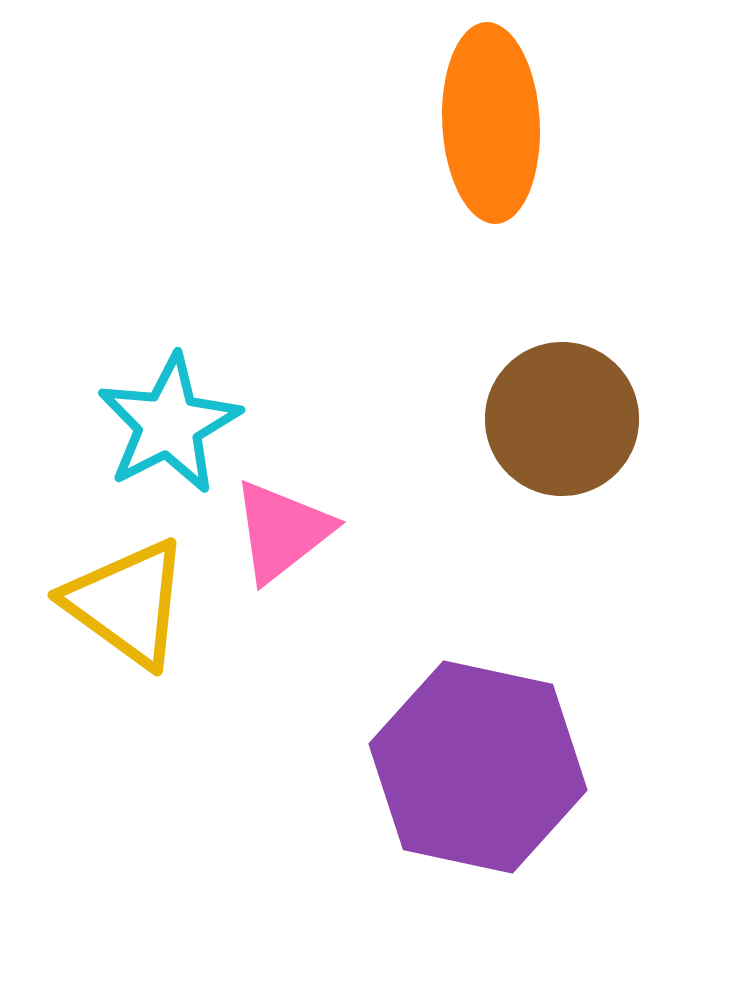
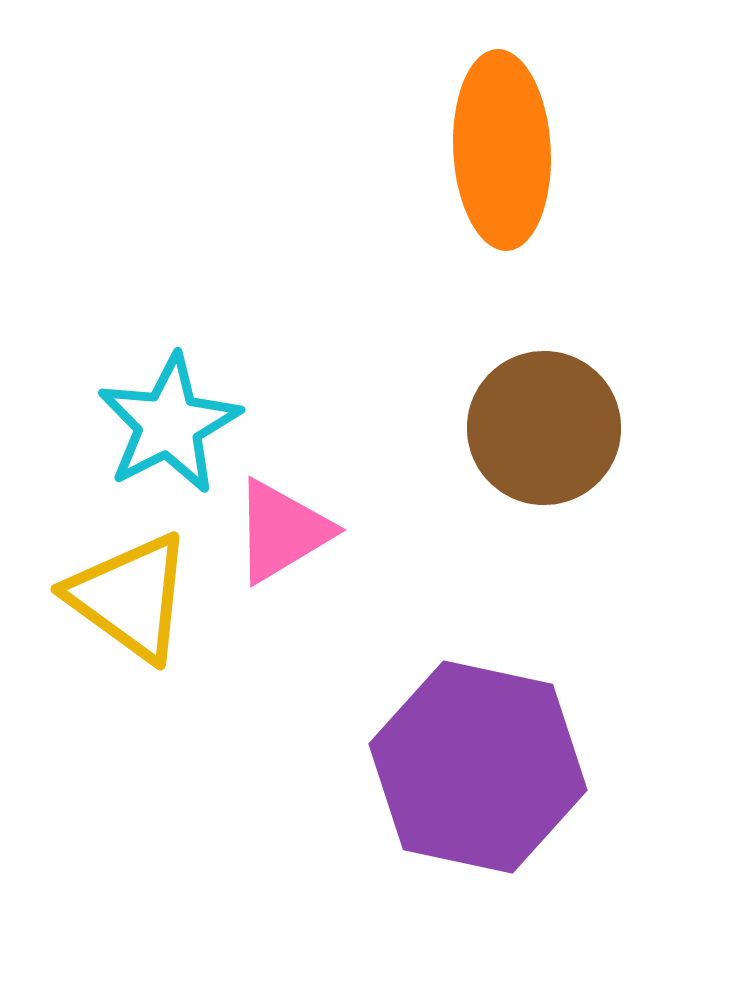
orange ellipse: moved 11 px right, 27 px down
brown circle: moved 18 px left, 9 px down
pink triangle: rotated 7 degrees clockwise
yellow triangle: moved 3 px right, 6 px up
